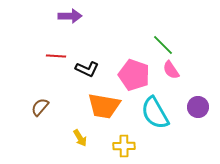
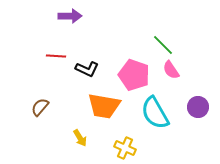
yellow cross: moved 1 px right, 2 px down; rotated 25 degrees clockwise
